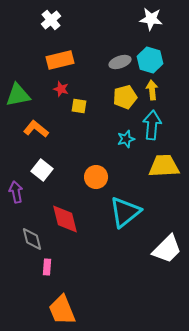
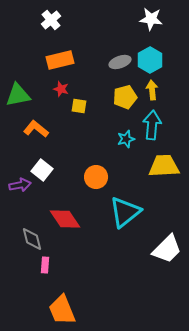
cyan hexagon: rotated 15 degrees clockwise
purple arrow: moved 4 px right, 7 px up; rotated 90 degrees clockwise
red diamond: rotated 20 degrees counterclockwise
pink rectangle: moved 2 px left, 2 px up
